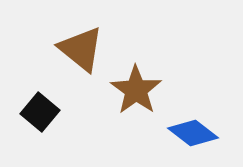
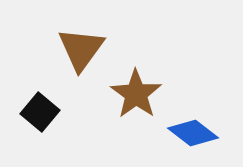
brown triangle: rotated 27 degrees clockwise
brown star: moved 4 px down
